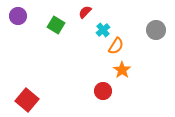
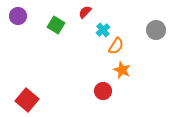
orange star: rotated 12 degrees counterclockwise
